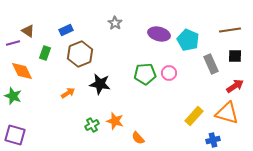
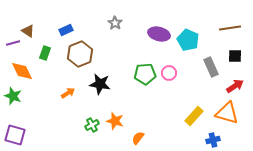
brown line: moved 2 px up
gray rectangle: moved 3 px down
orange semicircle: rotated 80 degrees clockwise
